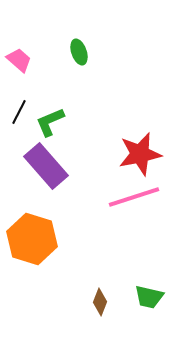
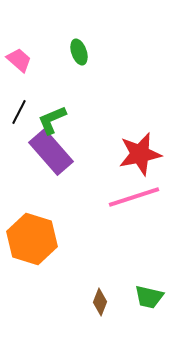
green L-shape: moved 2 px right, 2 px up
purple rectangle: moved 5 px right, 14 px up
